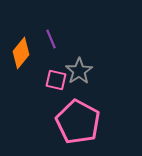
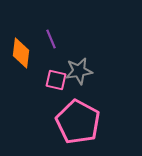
orange diamond: rotated 32 degrees counterclockwise
gray star: rotated 24 degrees clockwise
